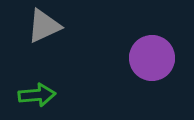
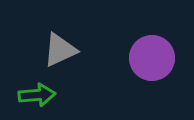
gray triangle: moved 16 px right, 24 px down
